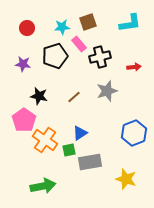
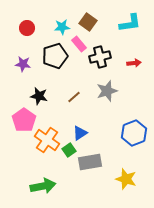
brown square: rotated 36 degrees counterclockwise
red arrow: moved 4 px up
orange cross: moved 2 px right
green square: rotated 24 degrees counterclockwise
